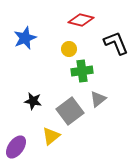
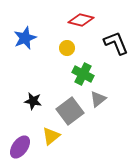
yellow circle: moved 2 px left, 1 px up
green cross: moved 1 px right, 3 px down; rotated 35 degrees clockwise
purple ellipse: moved 4 px right
